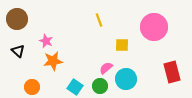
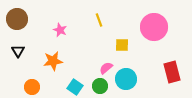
pink star: moved 14 px right, 11 px up
black triangle: rotated 16 degrees clockwise
